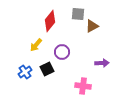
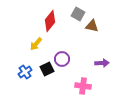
gray square: rotated 24 degrees clockwise
brown triangle: rotated 40 degrees clockwise
yellow arrow: moved 1 px up
purple circle: moved 7 px down
